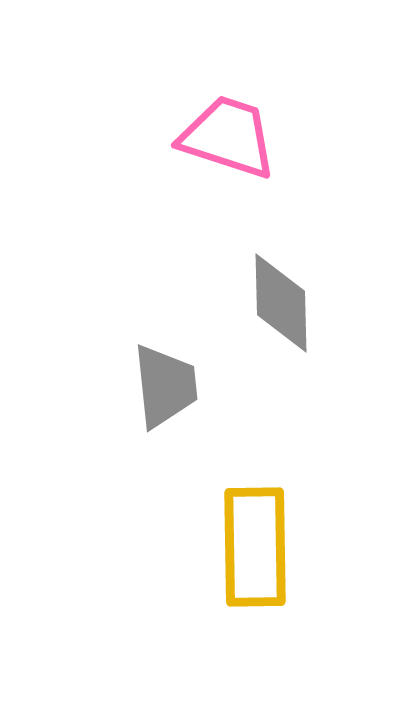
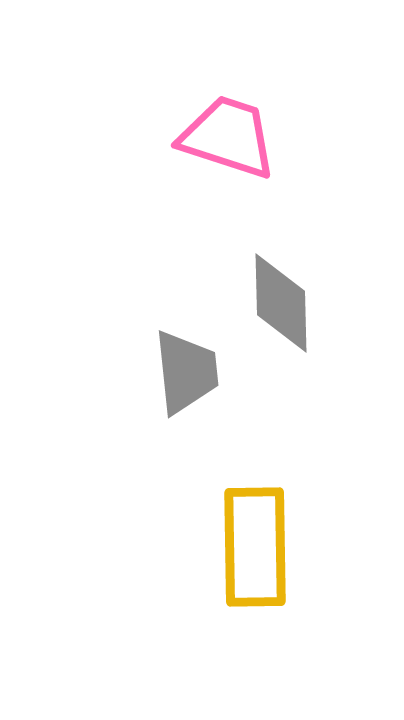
gray trapezoid: moved 21 px right, 14 px up
